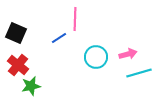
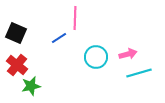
pink line: moved 1 px up
red cross: moved 1 px left
